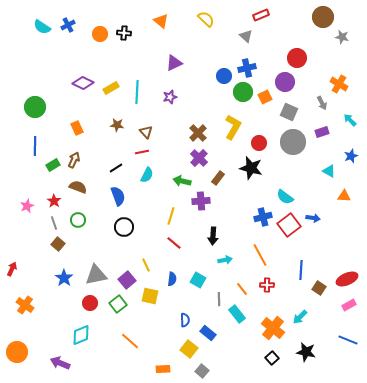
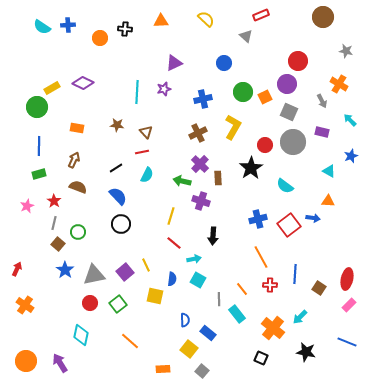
orange triangle at (161, 21): rotated 42 degrees counterclockwise
blue cross at (68, 25): rotated 24 degrees clockwise
black cross at (124, 33): moved 1 px right, 4 px up
orange circle at (100, 34): moved 4 px down
gray star at (342, 37): moved 4 px right, 14 px down
red circle at (297, 58): moved 1 px right, 3 px down
blue cross at (247, 68): moved 44 px left, 31 px down
blue circle at (224, 76): moved 13 px up
purple circle at (285, 82): moved 2 px right, 2 px down
yellow rectangle at (111, 88): moved 59 px left
purple star at (170, 97): moved 6 px left, 8 px up
gray arrow at (322, 103): moved 2 px up
green circle at (35, 107): moved 2 px right
orange rectangle at (77, 128): rotated 56 degrees counterclockwise
purple rectangle at (322, 132): rotated 32 degrees clockwise
brown cross at (198, 133): rotated 18 degrees clockwise
red circle at (259, 143): moved 6 px right, 2 px down
blue line at (35, 146): moved 4 px right
purple cross at (199, 158): moved 1 px right, 6 px down
green rectangle at (53, 165): moved 14 px left, 9 px down; rotated 16 degrees clockwise
black star at (251, 168): rotated 25 degrees clockwise
brown rectangle at (218, 178): rotated 40 degrees counterclockwise
blue semicircle at (118, 196): rotated 24 degrees counterclockwise
orange triangle at (344, 196): moved 16 px left, 5 px down
cyan semicircle at (285, 197): moved 11 px up
purple cross at (201, 201): rotated 24 degrees clockwise
blue cross at (263, 217): moved 5 px left, 2 px down
green circle at (78, 220): moved 12 px down
gray line at (54, 223): rotated 32 degrees clockwise
black circle at (124, 227): moved 3 px left, 3 px up
orange line at (260, 255): moved 1 px right, 2 px down
cyan arrow at (225, 260): moved 31 px left, 1 px up
red arrow at (12, 269): moved 5 px right
blue line at (301, 270): moved 6 px left, 4 px down
gray triangle at (96, 275): moved 2 px left
blue star at (64, 278): moved 1 px right, 8 px up
red ellipse at (347, 279): rotated 55 degrees counterclockwise
purple square at (127, 280): moved 2 px left, 8 px up
red cross at (267, 285): moved 3 px right
yellow square at (150, 296): moved 5 px right
pink rectangle at (349, 305): rotated 16 degrees counterclockwise
cyan diamond at (81, 335): rotated 55 degrees counterclockwise
blue line at (348, 340): moved 1 px left, 2 px down
orange circle at (17, 352): moved 9 px right, 9 px down
black square at (272, 358): moved 11 px left; rotated 24 degrees counterclockwise
purple arrow at (60, 363): rotated 36 degrees clockwise
